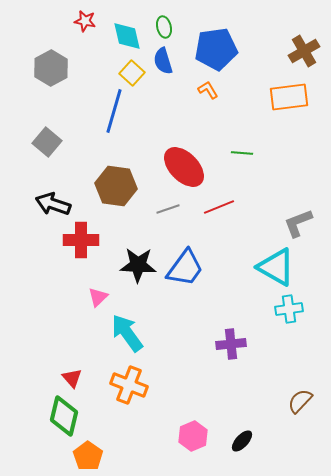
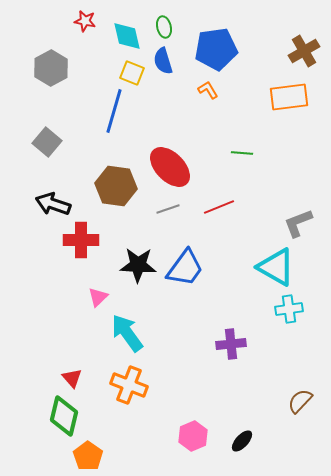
yellow square: rotated 20 degrees counterclockwise
red ellipse: moved 14 px left
